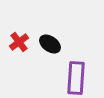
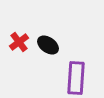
black ellipse: moved 2 px left, 1 px down
